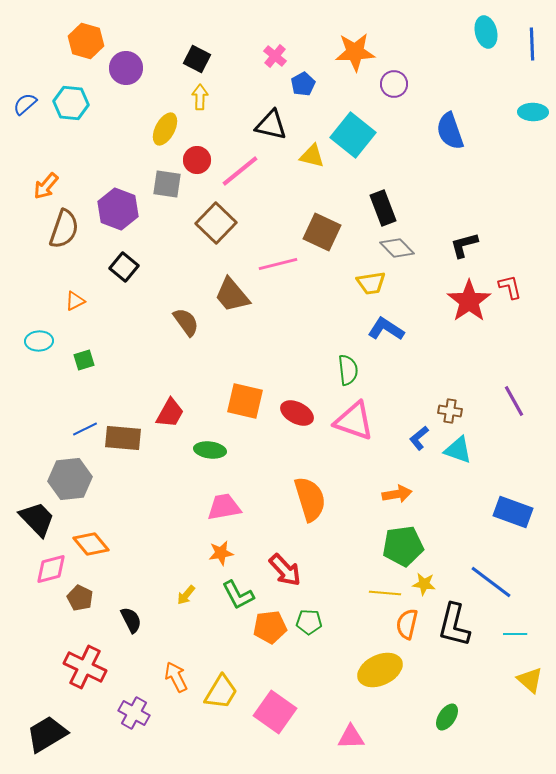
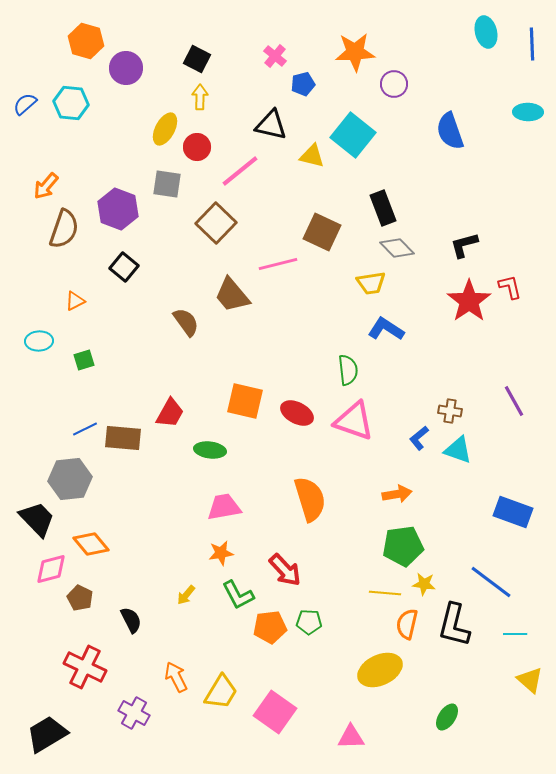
blue pentagon at (303, 84): rotated 15 degrees clockwise
cyan ellipse at (533, 112): moved 5 px left
red circle at (197, 160): moved 13 px up
